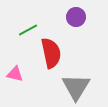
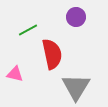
red semicircle: moved 1 px right, 1 px down
